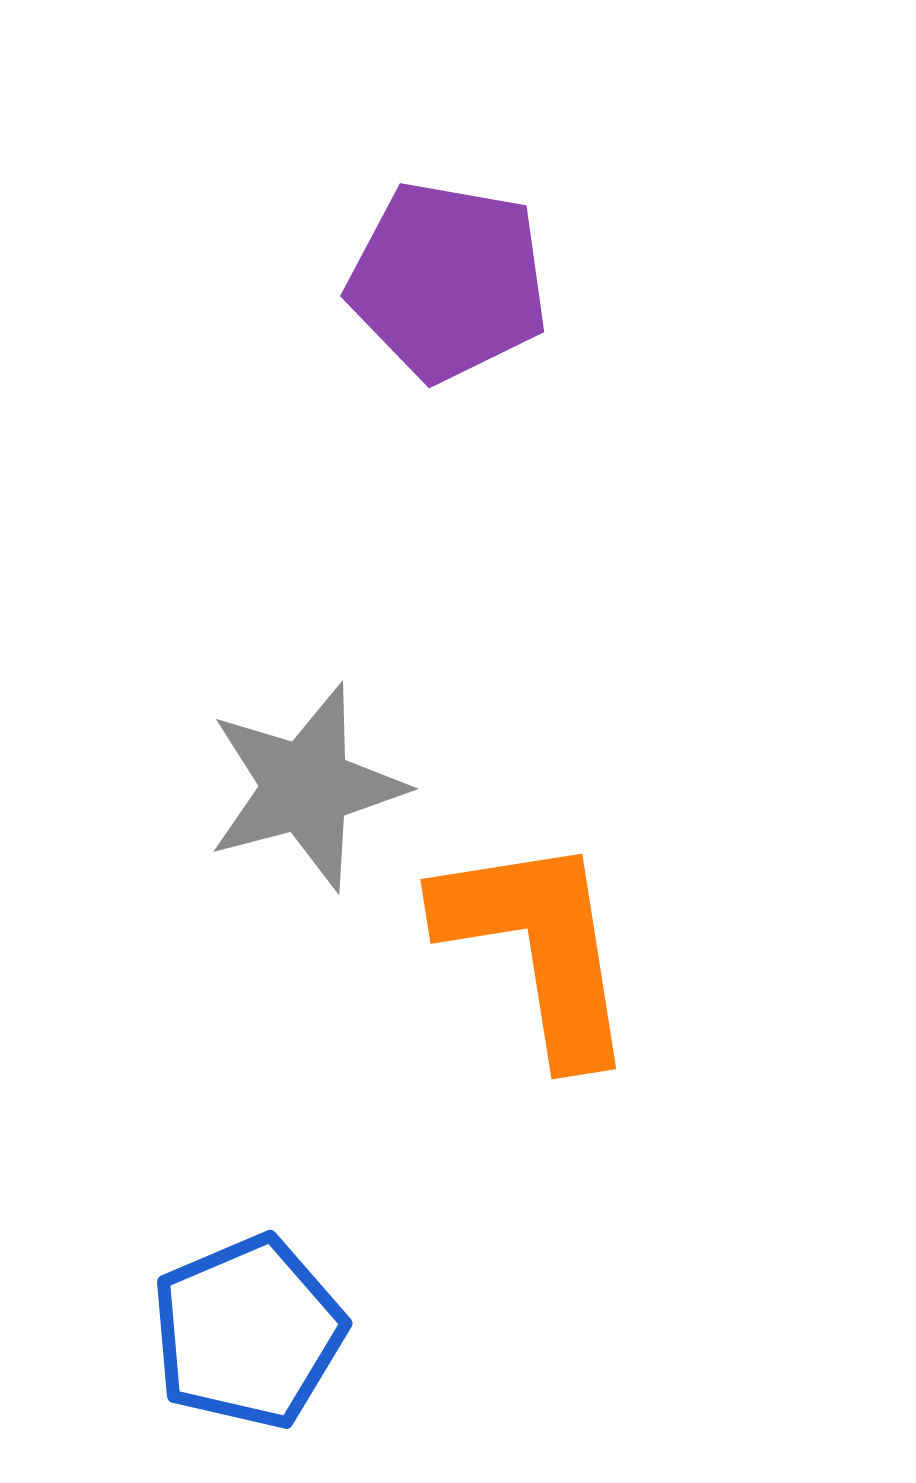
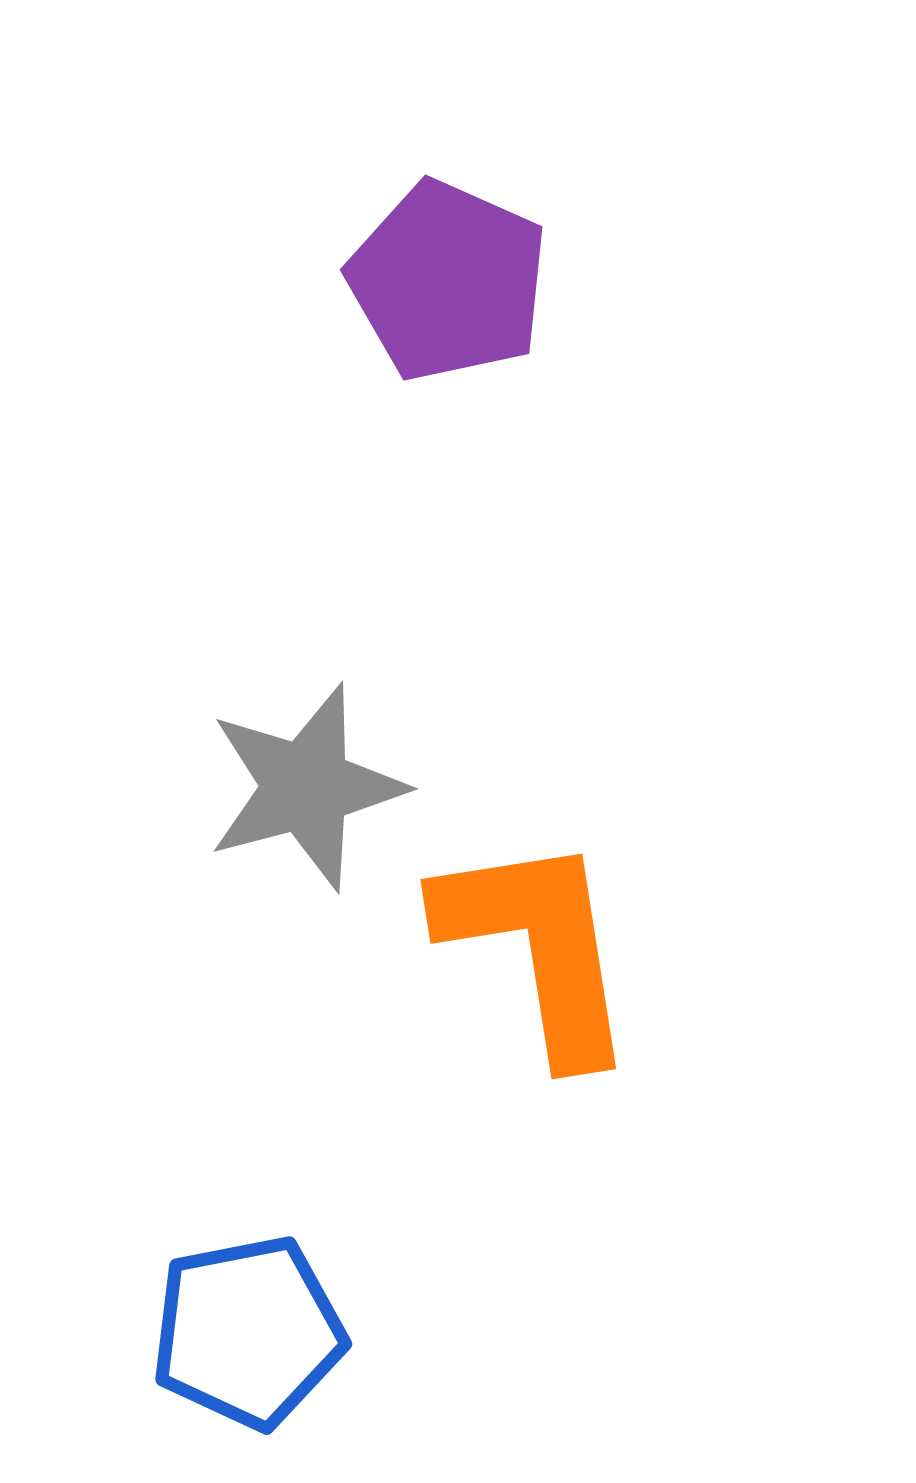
purple pentagon: rotated 14 degrees clockwise
blue pentagon: rotated 12 degrees clockwise
